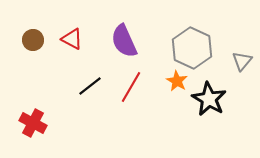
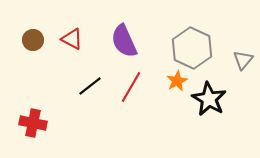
gray triangle: moved 1 px right, 1 px up
orange star: rotated 15 degrees clockwise
red cross: rotated 16 degrees counterclockwise
